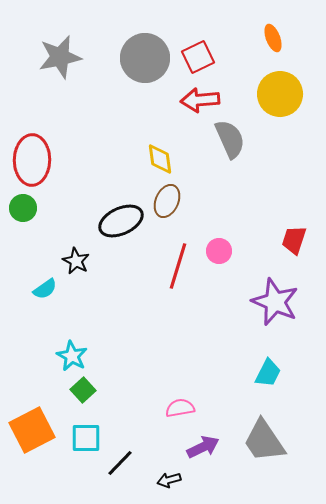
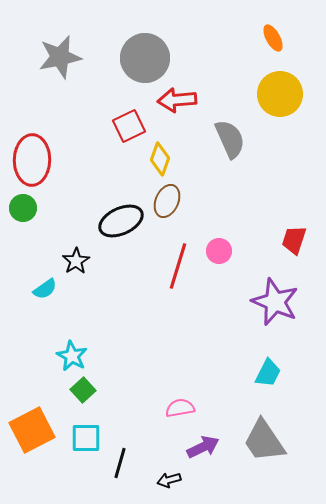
orange ellipse: rotated 8 degrees counterclockwise
red square: moved 69 px left, 69 px down
red arrow: moved 23 px left
yellow diamond: rotated 28 degrees clockwise
black star: rotated 12 degrees clockwise
black line: rotated 28 degrees counterclockwise
